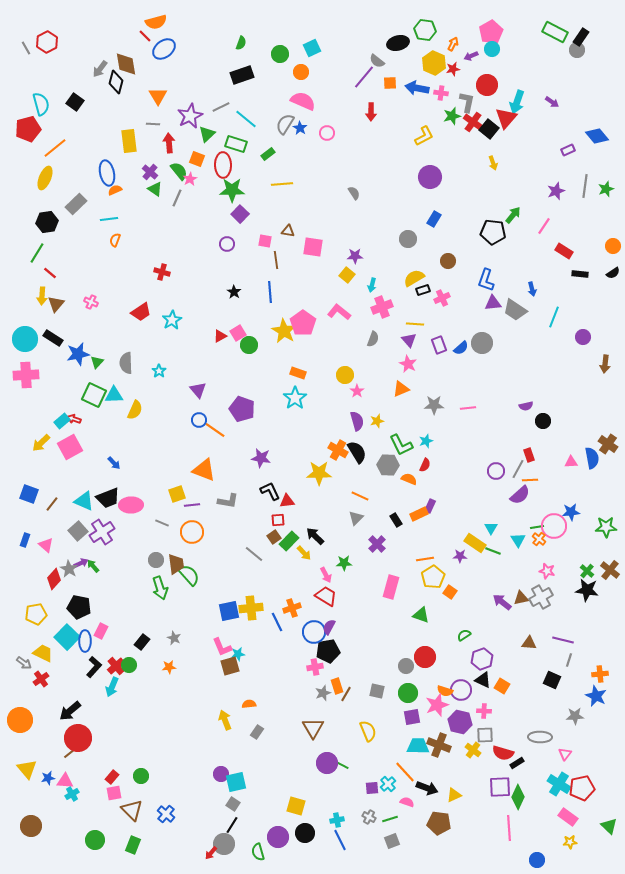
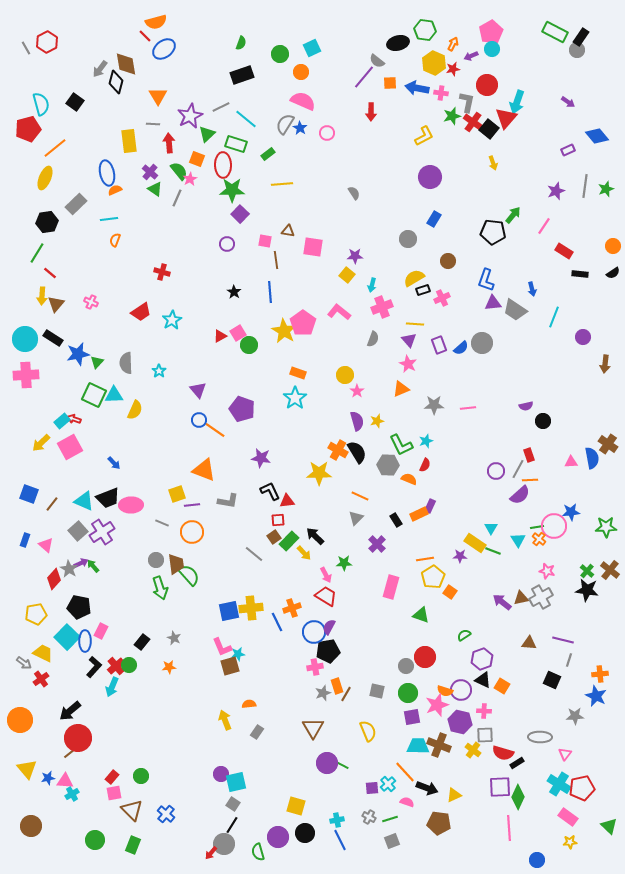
purple arrow at (552, 102): moved 16 px right
